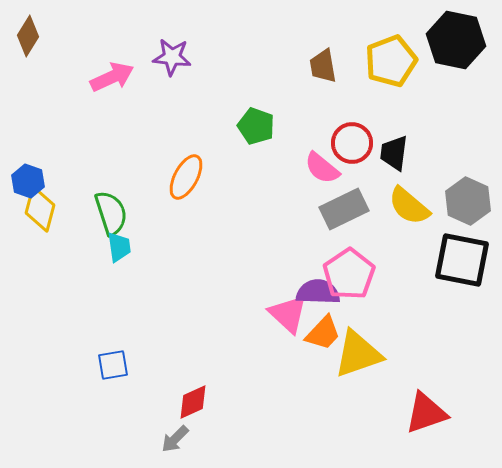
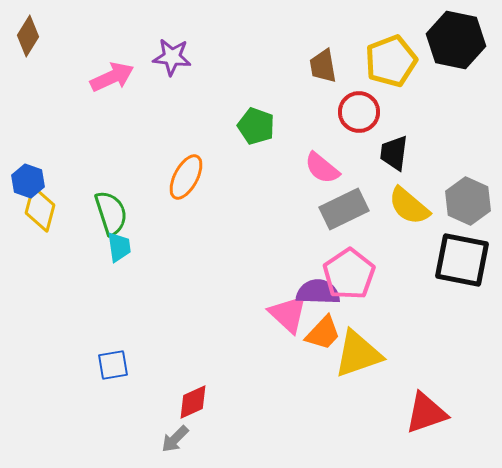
red circle: moved 7 px right, 31 px up
